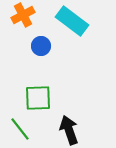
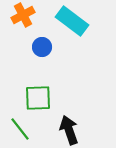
blue circle: moved 1 px right, 1 px down
